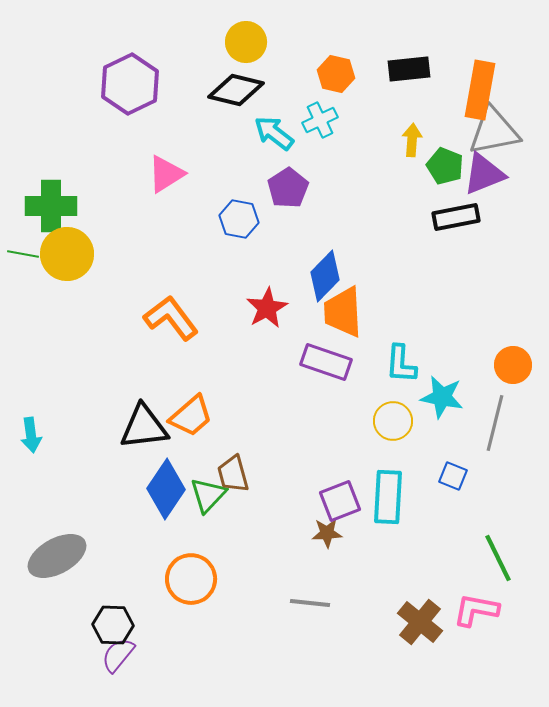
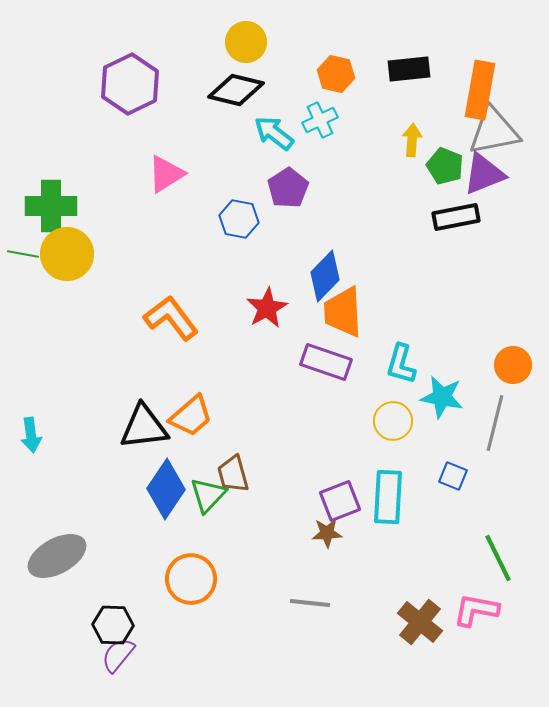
cyan L-shape at (401, 364): rotated 12 degrees clockwise
